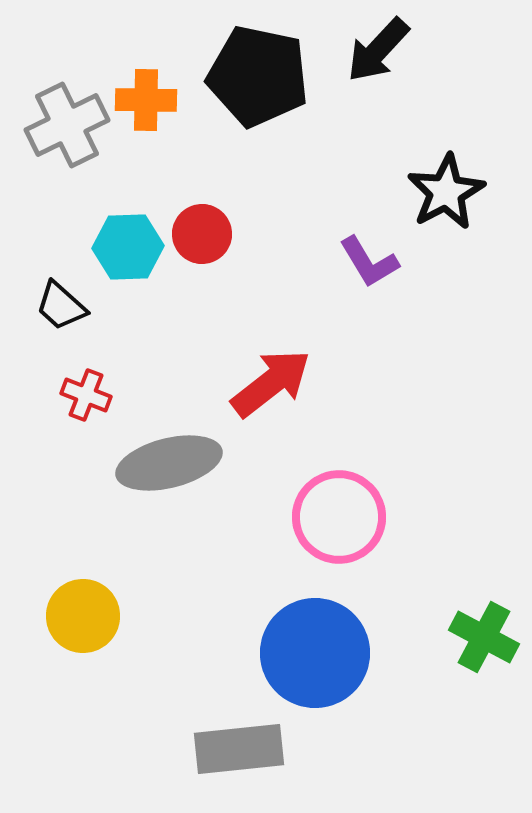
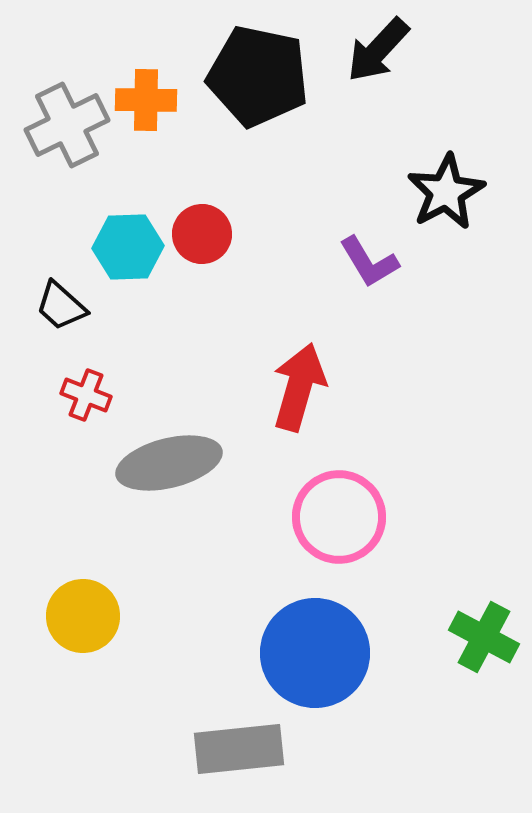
red arrow: moved 28 px right, 4 px down; rotated 36 degrees counterclockwise
